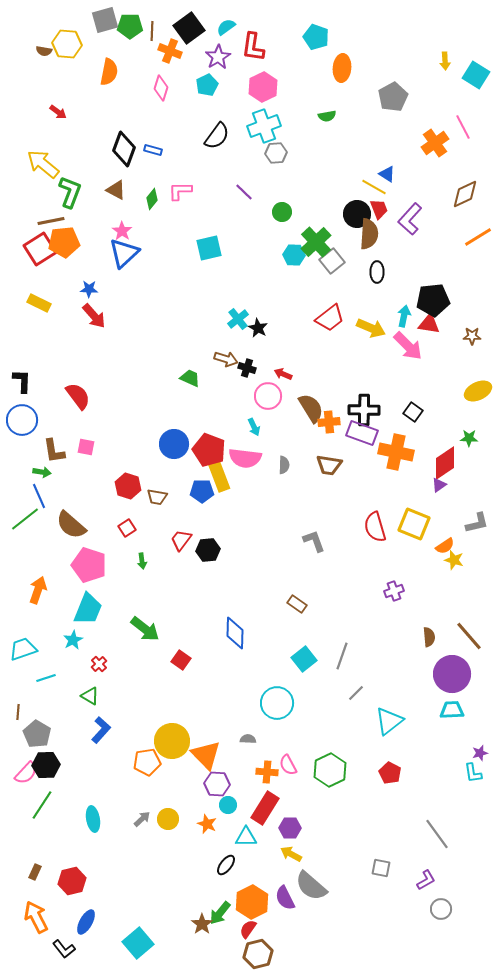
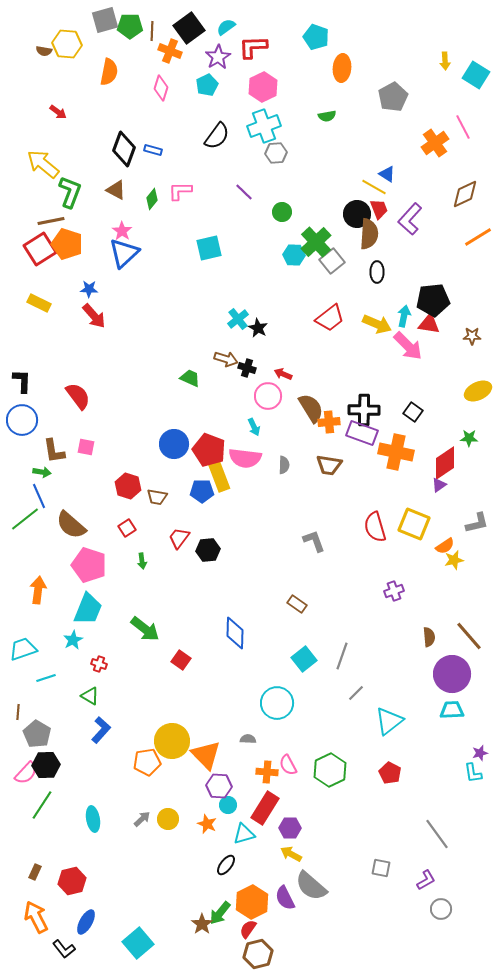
red L-shape at (253, 47): rotated 80 degrees clockwise
orange pentagon at (64, 242): moved 3 px right, 2 px down; rotated 24 degrees clockwise
yellow arrow at (371, 328): moved 6 px right, 4 px up
red trapezoid at (181, 540): moved 2 px left, 2 px up
yellow star at (454, 560): rotated 30 degrees counterclockwise
orange arrow at (38, 590): rotated 12 degrees counterclockwise
red cross at (99, 664): rotated 28 degrees counterclockwise
purple hexagon at (217, 784): moved 2 px right, 2 px down
cyan triangle at (246, 837): moved 2 px left, 3 px up; rotated 15 degrees counterclockwise
